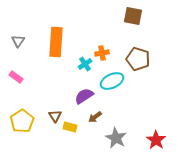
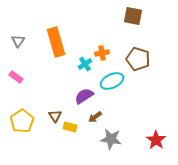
orange rectangle: rotated 20 degrees counterclockwise
gray star: moved 5 px left, 1 px down; rotated 20 degrees counterclockwise
